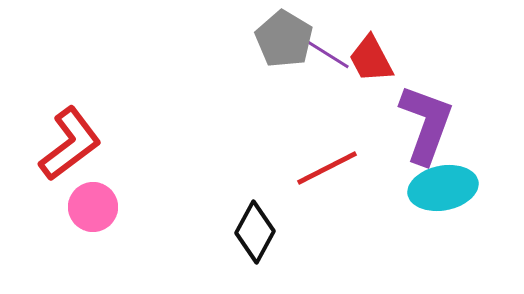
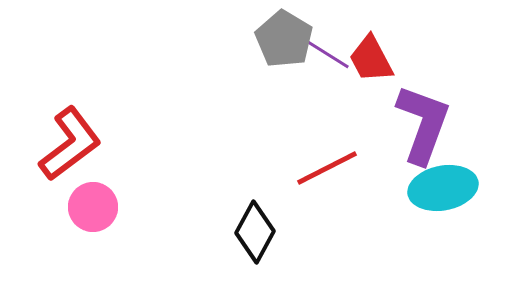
purple L-shape: moved 3 px left
